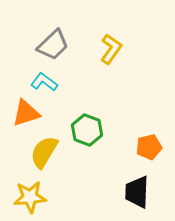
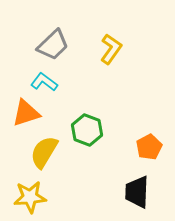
orange pentagon: rotated 15 degrees counterclockwise
